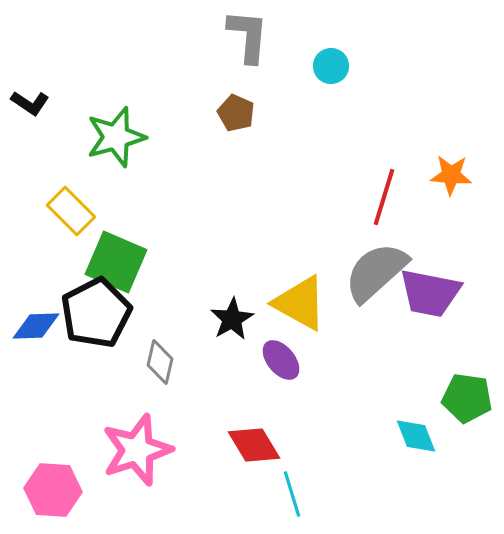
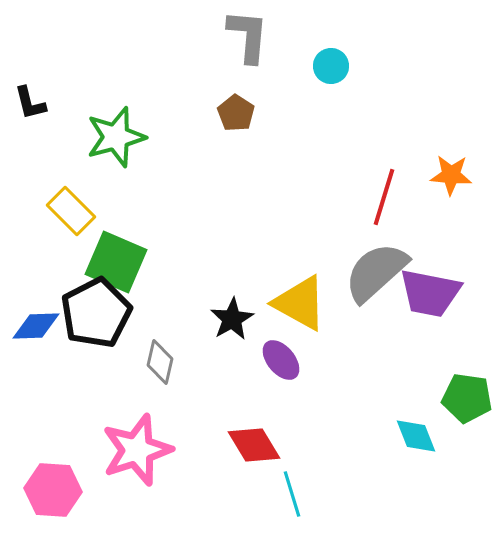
black L-shape: rotated 42 degrees clockwise
brown pentagon: rotated 9 degrees clockwise
